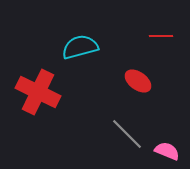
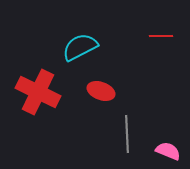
cyan semicircle: rotated 12 degrees counterclockwise
red ellipse: moved 37 px left, 10 px down; rotated 16 degrees counterclockwise
gray line: rotated 42 degrees clockwise
pink semicircle: moved 1 px right
